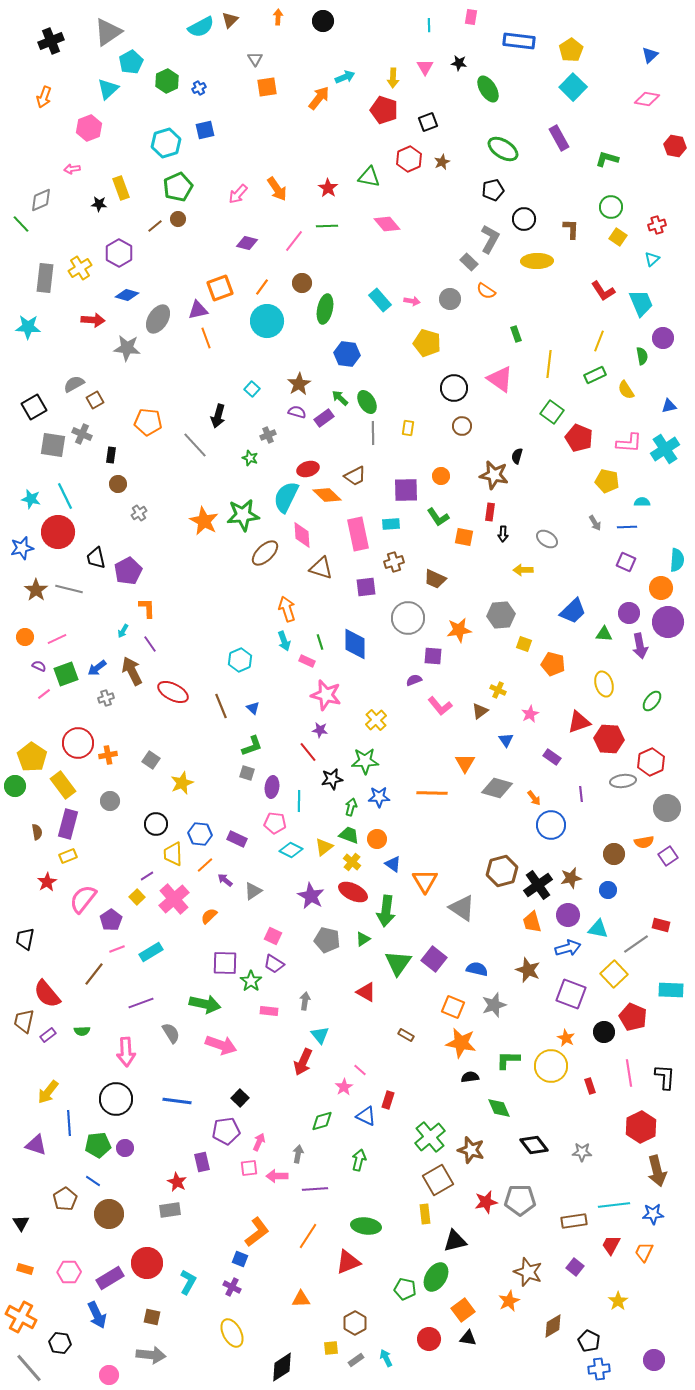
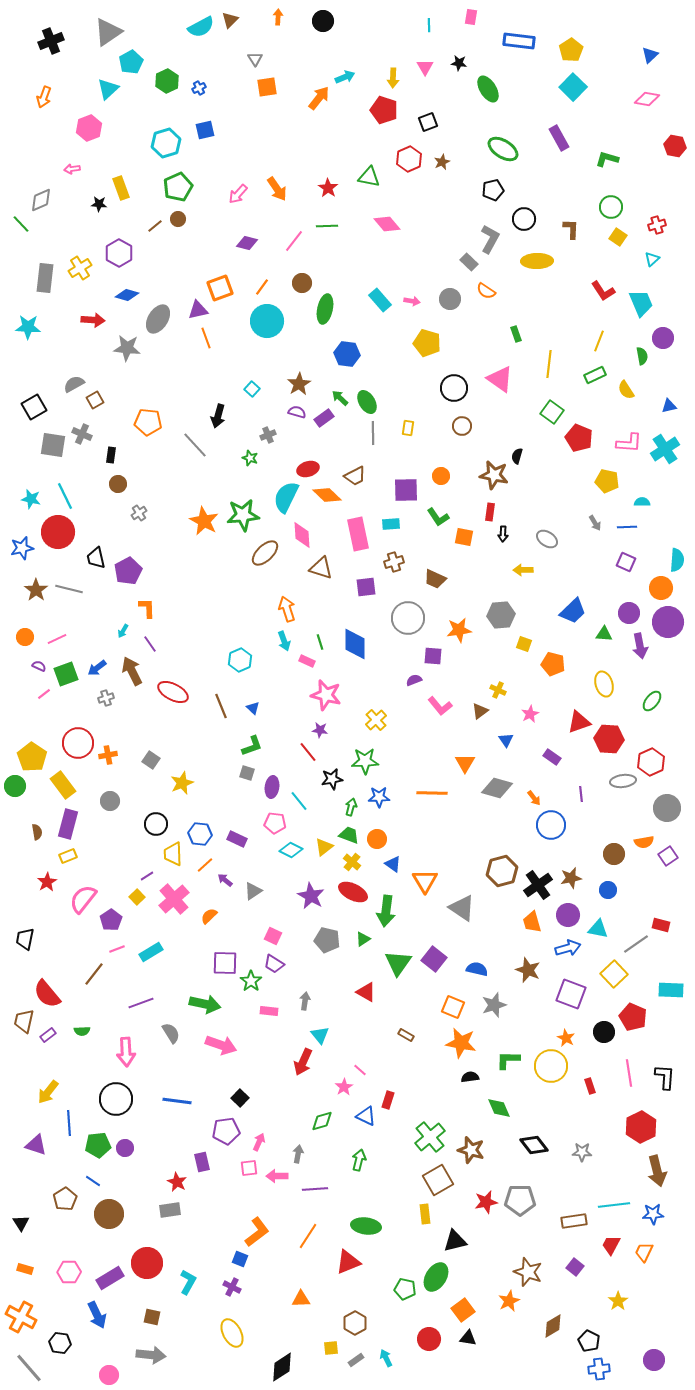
cyan line at (299, 801): rotated 40 degrees counterclockwise
